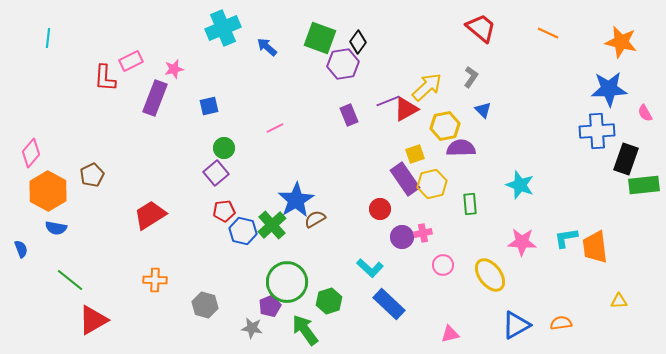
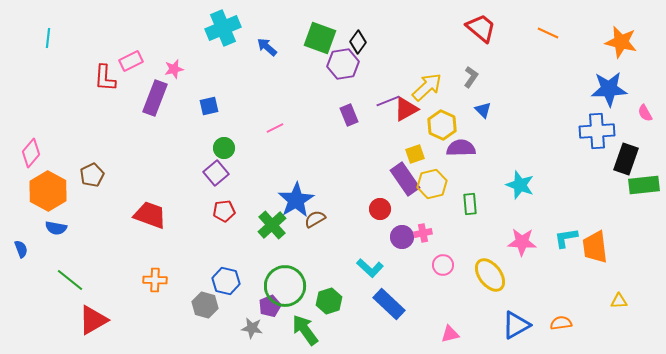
yellow hexagon at (445, 126): moved 3 px left, 1 px up; rotated 24 degrees counterclockwise
red trapezoid at (150, 215): rotated 52 degrees clockwise
blue hexagon at (243, 231): moved 17 px left, 50 px down
green circle at (287, 282): moved 2 px left, 4 px down
